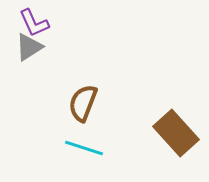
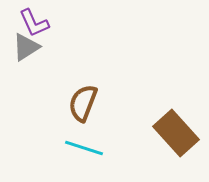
gray triangle: moved 3 px left
